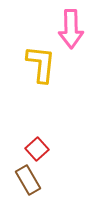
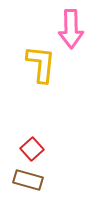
red square: moved 5 px left
brown rectangle: rotated 44 degrees counterclockwise
